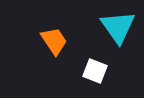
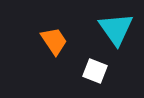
cyan triangle: moved 2 px left, 2 px down
